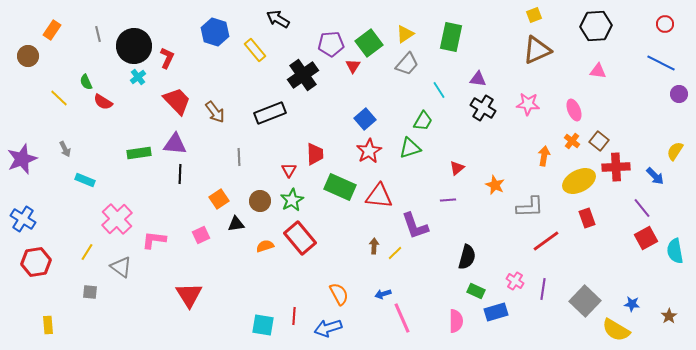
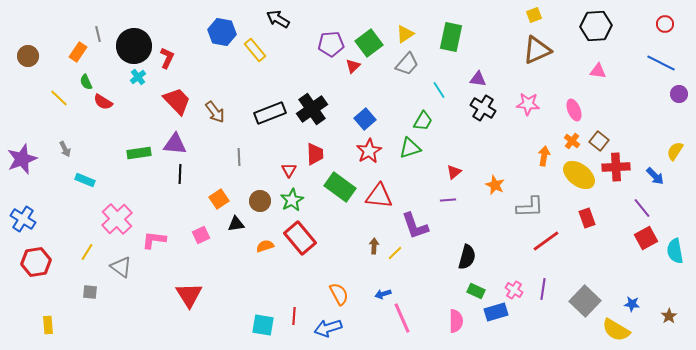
orange rectangle at (52, 30): moved 26 px right, 22 px down
blue hexagon at (215, 32): moved 7 px right; rotated 8 degrees counterclockwise
red triangle at (353, 66): rotated 14 degrees clockwise
black cross at (303, 75): moved 9 px right, 34 px down
red triangle at (457, 168): moved 3 px left, 4 px down
yellow ellipse at (579, 181): moved 6 px up; rotated 64 degrees clockwise
green rectangle at (340, 187): rotated 12 degrees clockwise
pink cross at (515, 281): moved 1 px left, 9 px down
